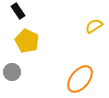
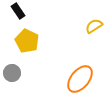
gray circle: moved 1 px down
